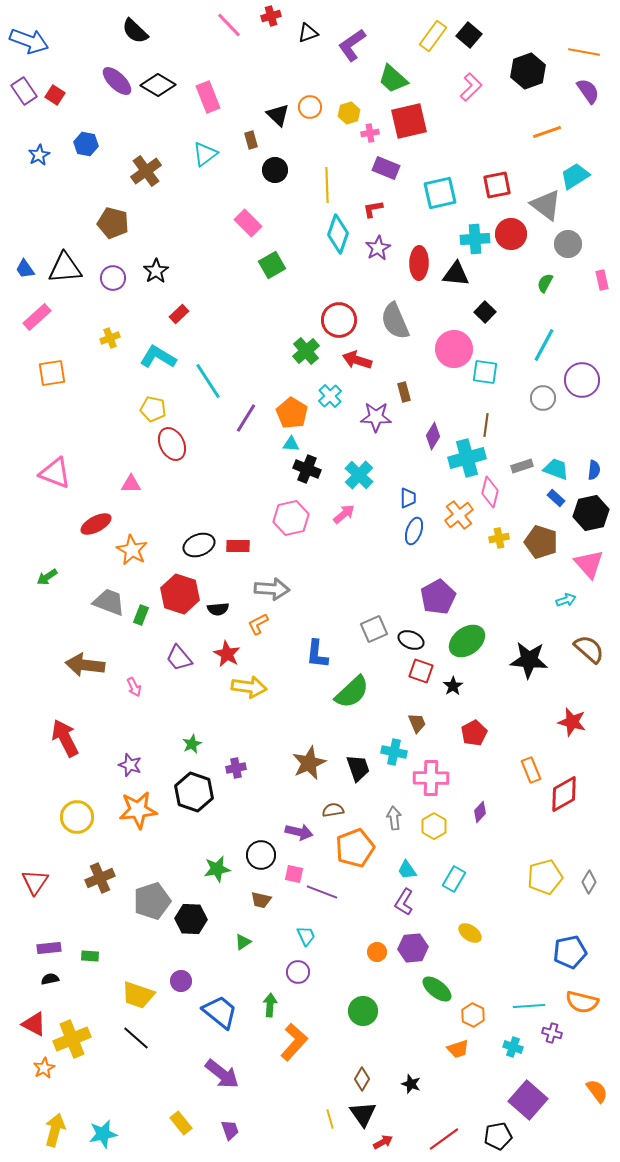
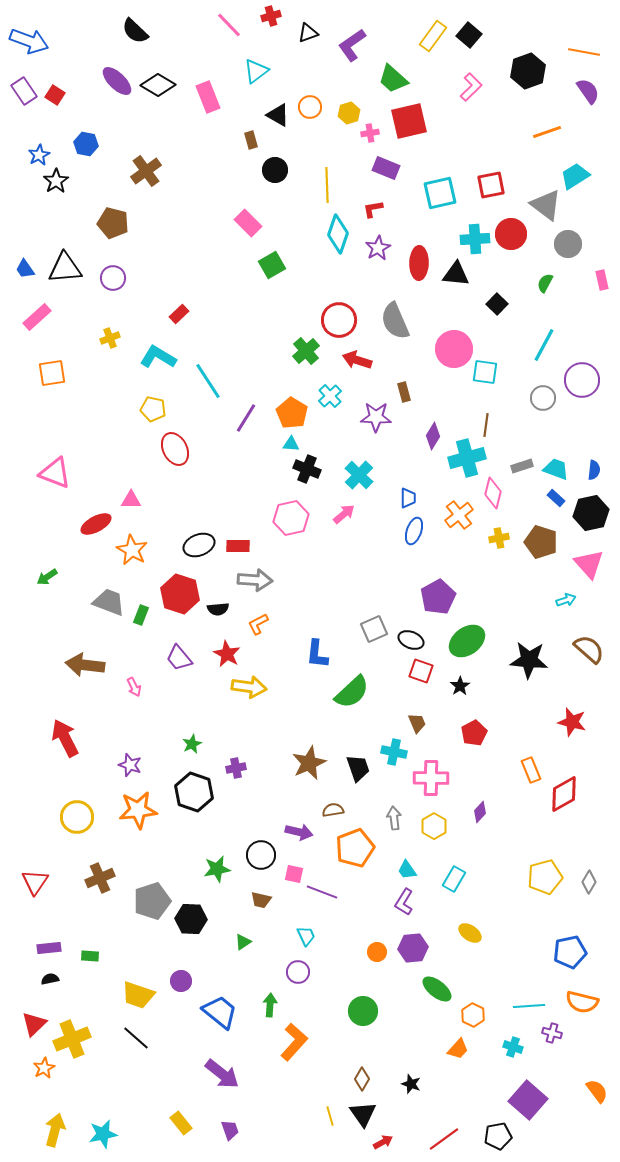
black triangle at (278, 115): rotated 15 degrees counterclockwise
cyan triangle at (205, 154): moved 51 px right, 83 px up
red square at (497, 185): moved 6 px left
black star at (156, 271): moved 100 px left, 90 px up
black square at (485, 312): moved 12 px right, 8 px up
red ellipse at (172, 444): moved 3 px right, 5 px down
pink triangle at (131, 484): moved 16 px down
pink diamond at (490, 492): moved 3 px right, 1 px down
gray arrow at (272, 589): moved 17 px left, 9 px up
black star at (453, 686): moved 7 px right
red triangle at (34, 1024): rotated 48 degrees clockwise
orange trapezoid at (458, 1049): rotated 30 degrees counterclockwise
yellow line at (330, 1119): moved 3 px up
